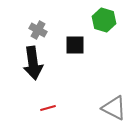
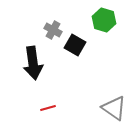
gray cross: moved 15 px right
black square: rotated 30 degrees clockwise
gray triangle: rotated 8 degrees clockwise
